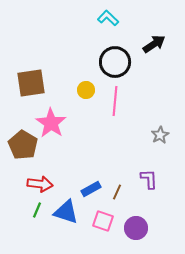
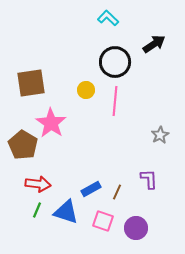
red arrow: moved 2 px left
